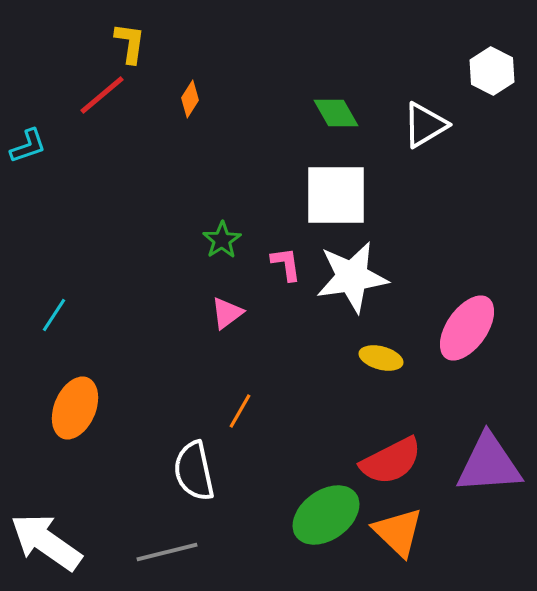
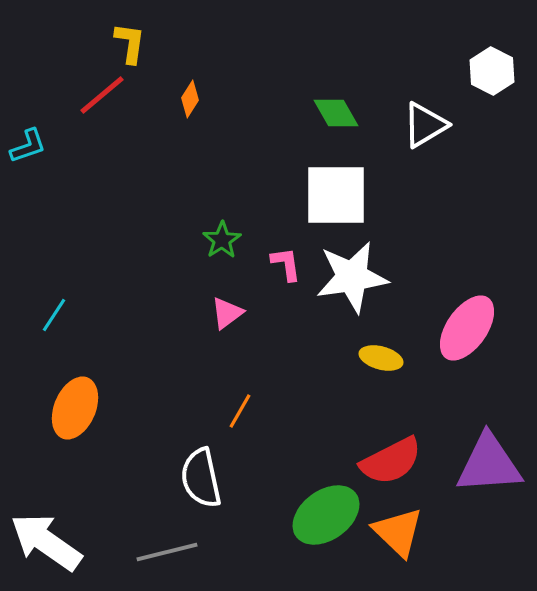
white semicircle: moved 7 px right, 7 px down
